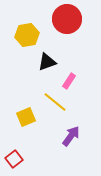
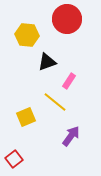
yellow hexagon: rotated 15 degrees clockwise
